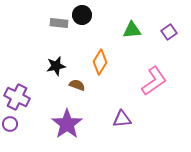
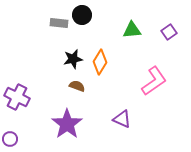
black star: moved 17 px right, 7 px up
brown semicircle: moved 1 px down
purple triangle: rotated 30 degrees clockwise
purple circle: moved 15 px down
